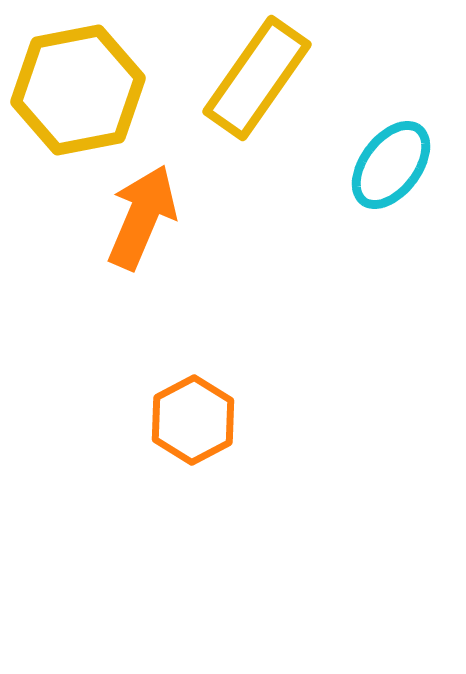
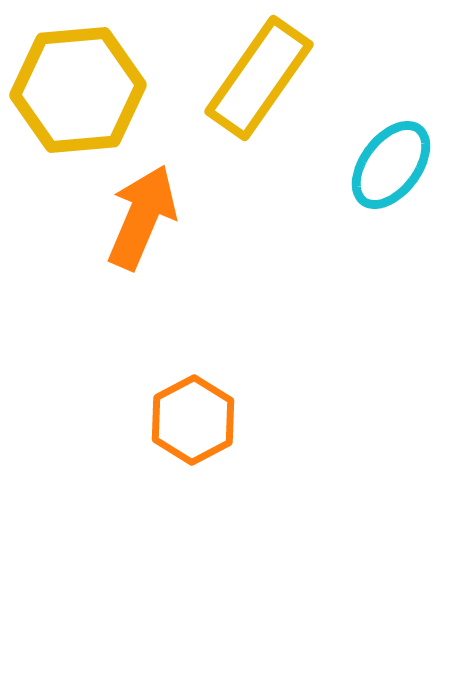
yellow rectangle: moved 2 px right
yellow hexagon: rotated 6 degrees clockwise
